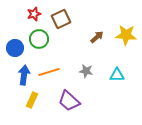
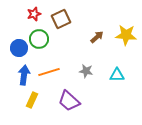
blue circle: moved 4 px right
